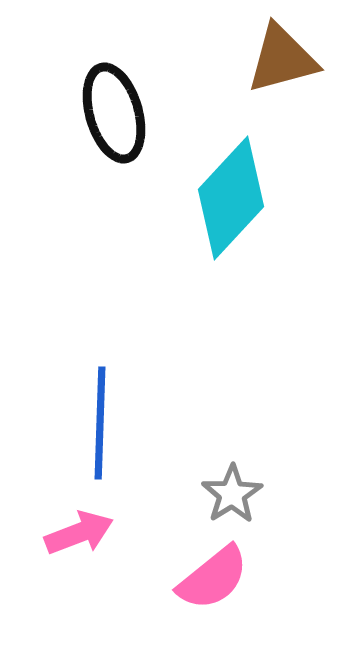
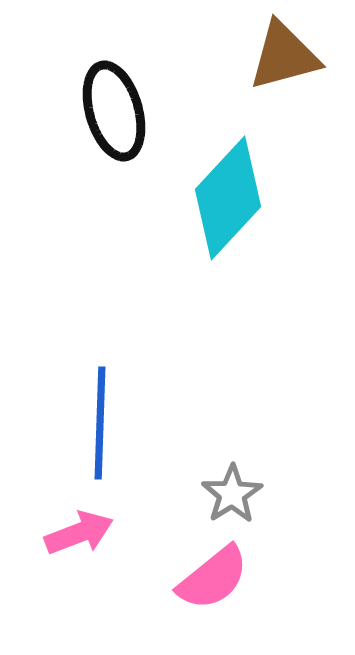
brown triangle: moved 2 px right, 3 px up
black ellipse: moved 2 px up
cyan diamond: moved 3 px left
